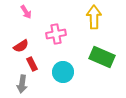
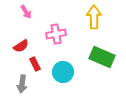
red rectangle: moved 3 px right
